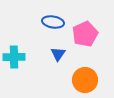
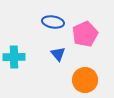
blue triangle: rotated 14 degrees counterclockwise
